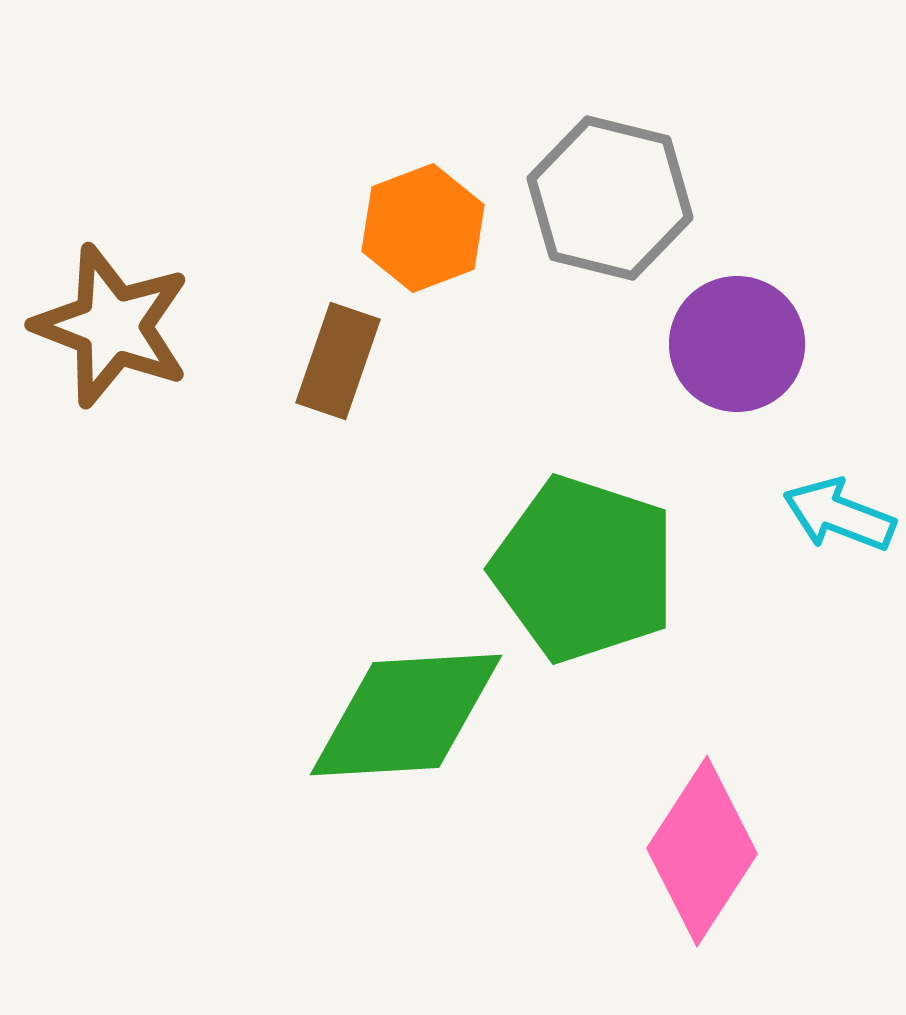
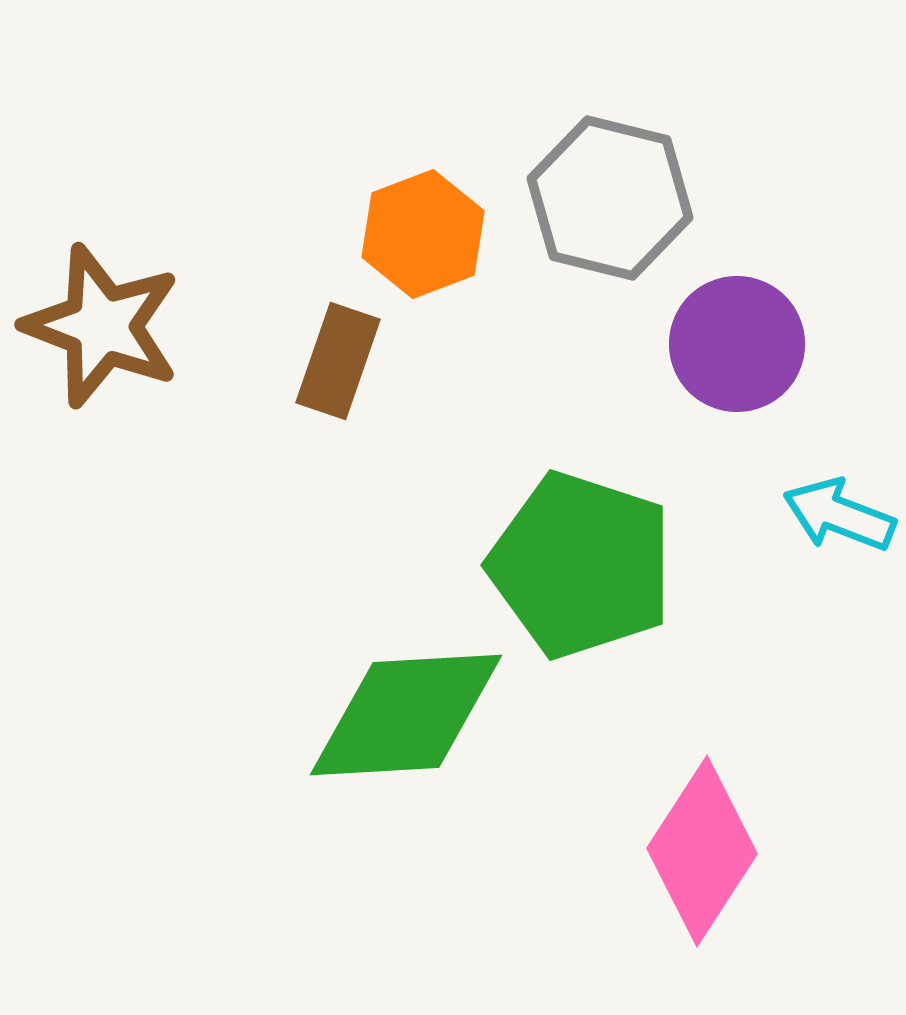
orange hexagon: moved 6 px down
brown star: moved 10 px left
green pentagon: moved 3 px left, 4 px up
